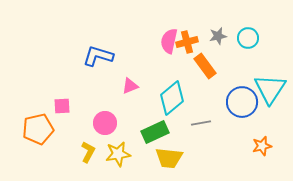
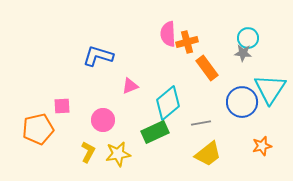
gray star: moved 25 px right, 17 px down; rotated 18 degrees clockwise
pink semicircle: moved 1 px left, 7 px up; rotated 15 degrees counterclockwise
orange rectangle: moved 2 px right, 2 px down
cyan diamond: moved 4 px left, 5 px down
pink circle: moved 2 px left, 3 px up
yellow trapezoid: moved 39 px right, 4 px up; rotated 44 degrees counterclockwise
